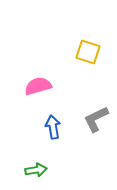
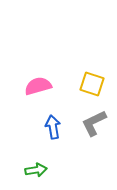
yellow square: moved 4 px right, 32 px down
gray L-shape: moved 2 px left, 4 px down
